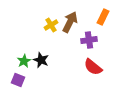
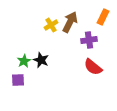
purple square: rotated 24 degrees counterclockwise
